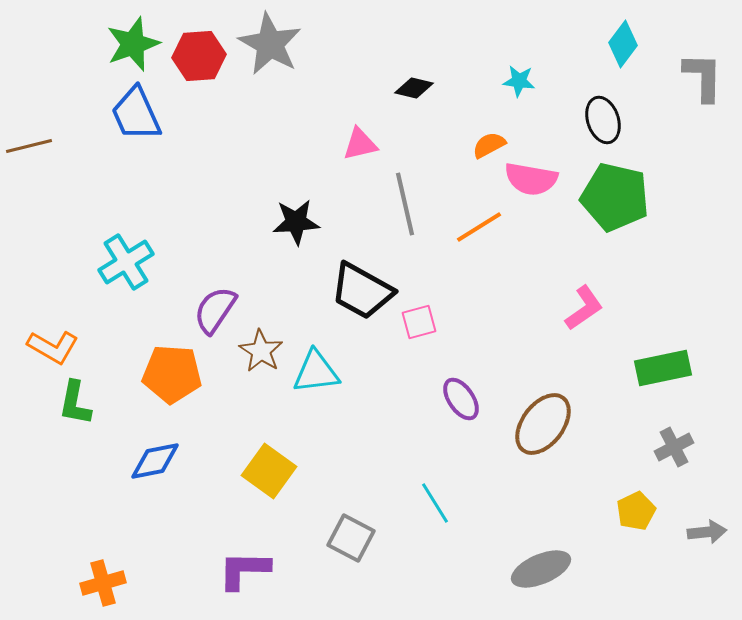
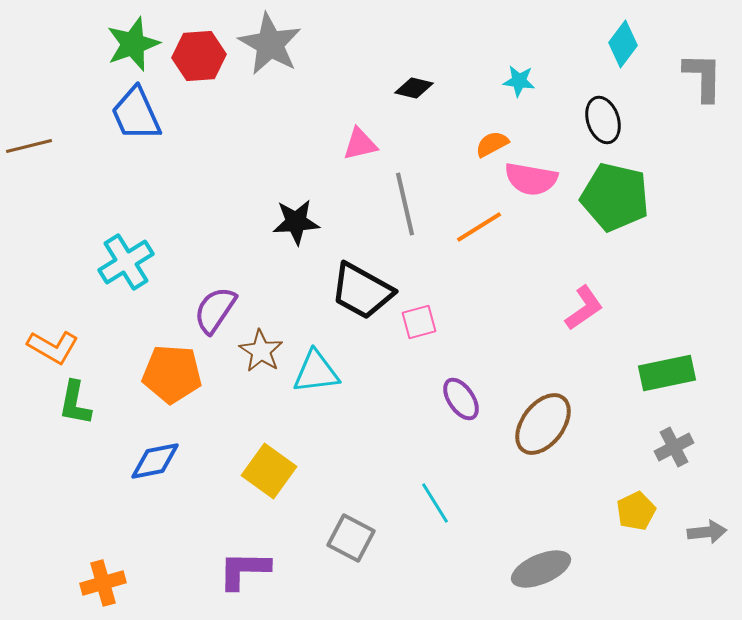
orange semicircle: moved 3 px right, 1 px up
green rectangle: moved 4 px right, 5 px down
